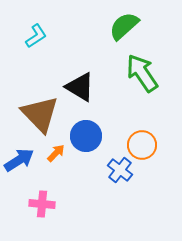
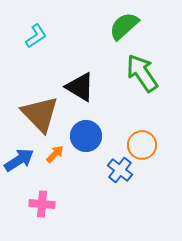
orange arrow: moved 1 px left, 1 px down
